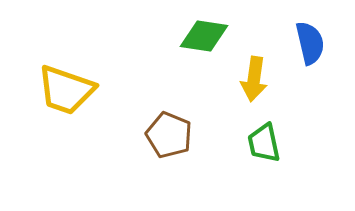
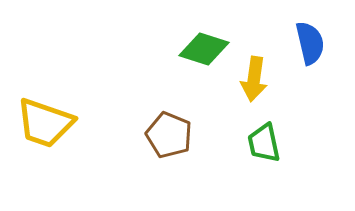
green diamond: moved 13 px down; rotated 9 degrees clockwise
yellow trapezoid: moved 21 px left, 33 px down
